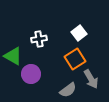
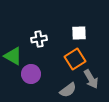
white square: rotated 35 degrees clockwise
